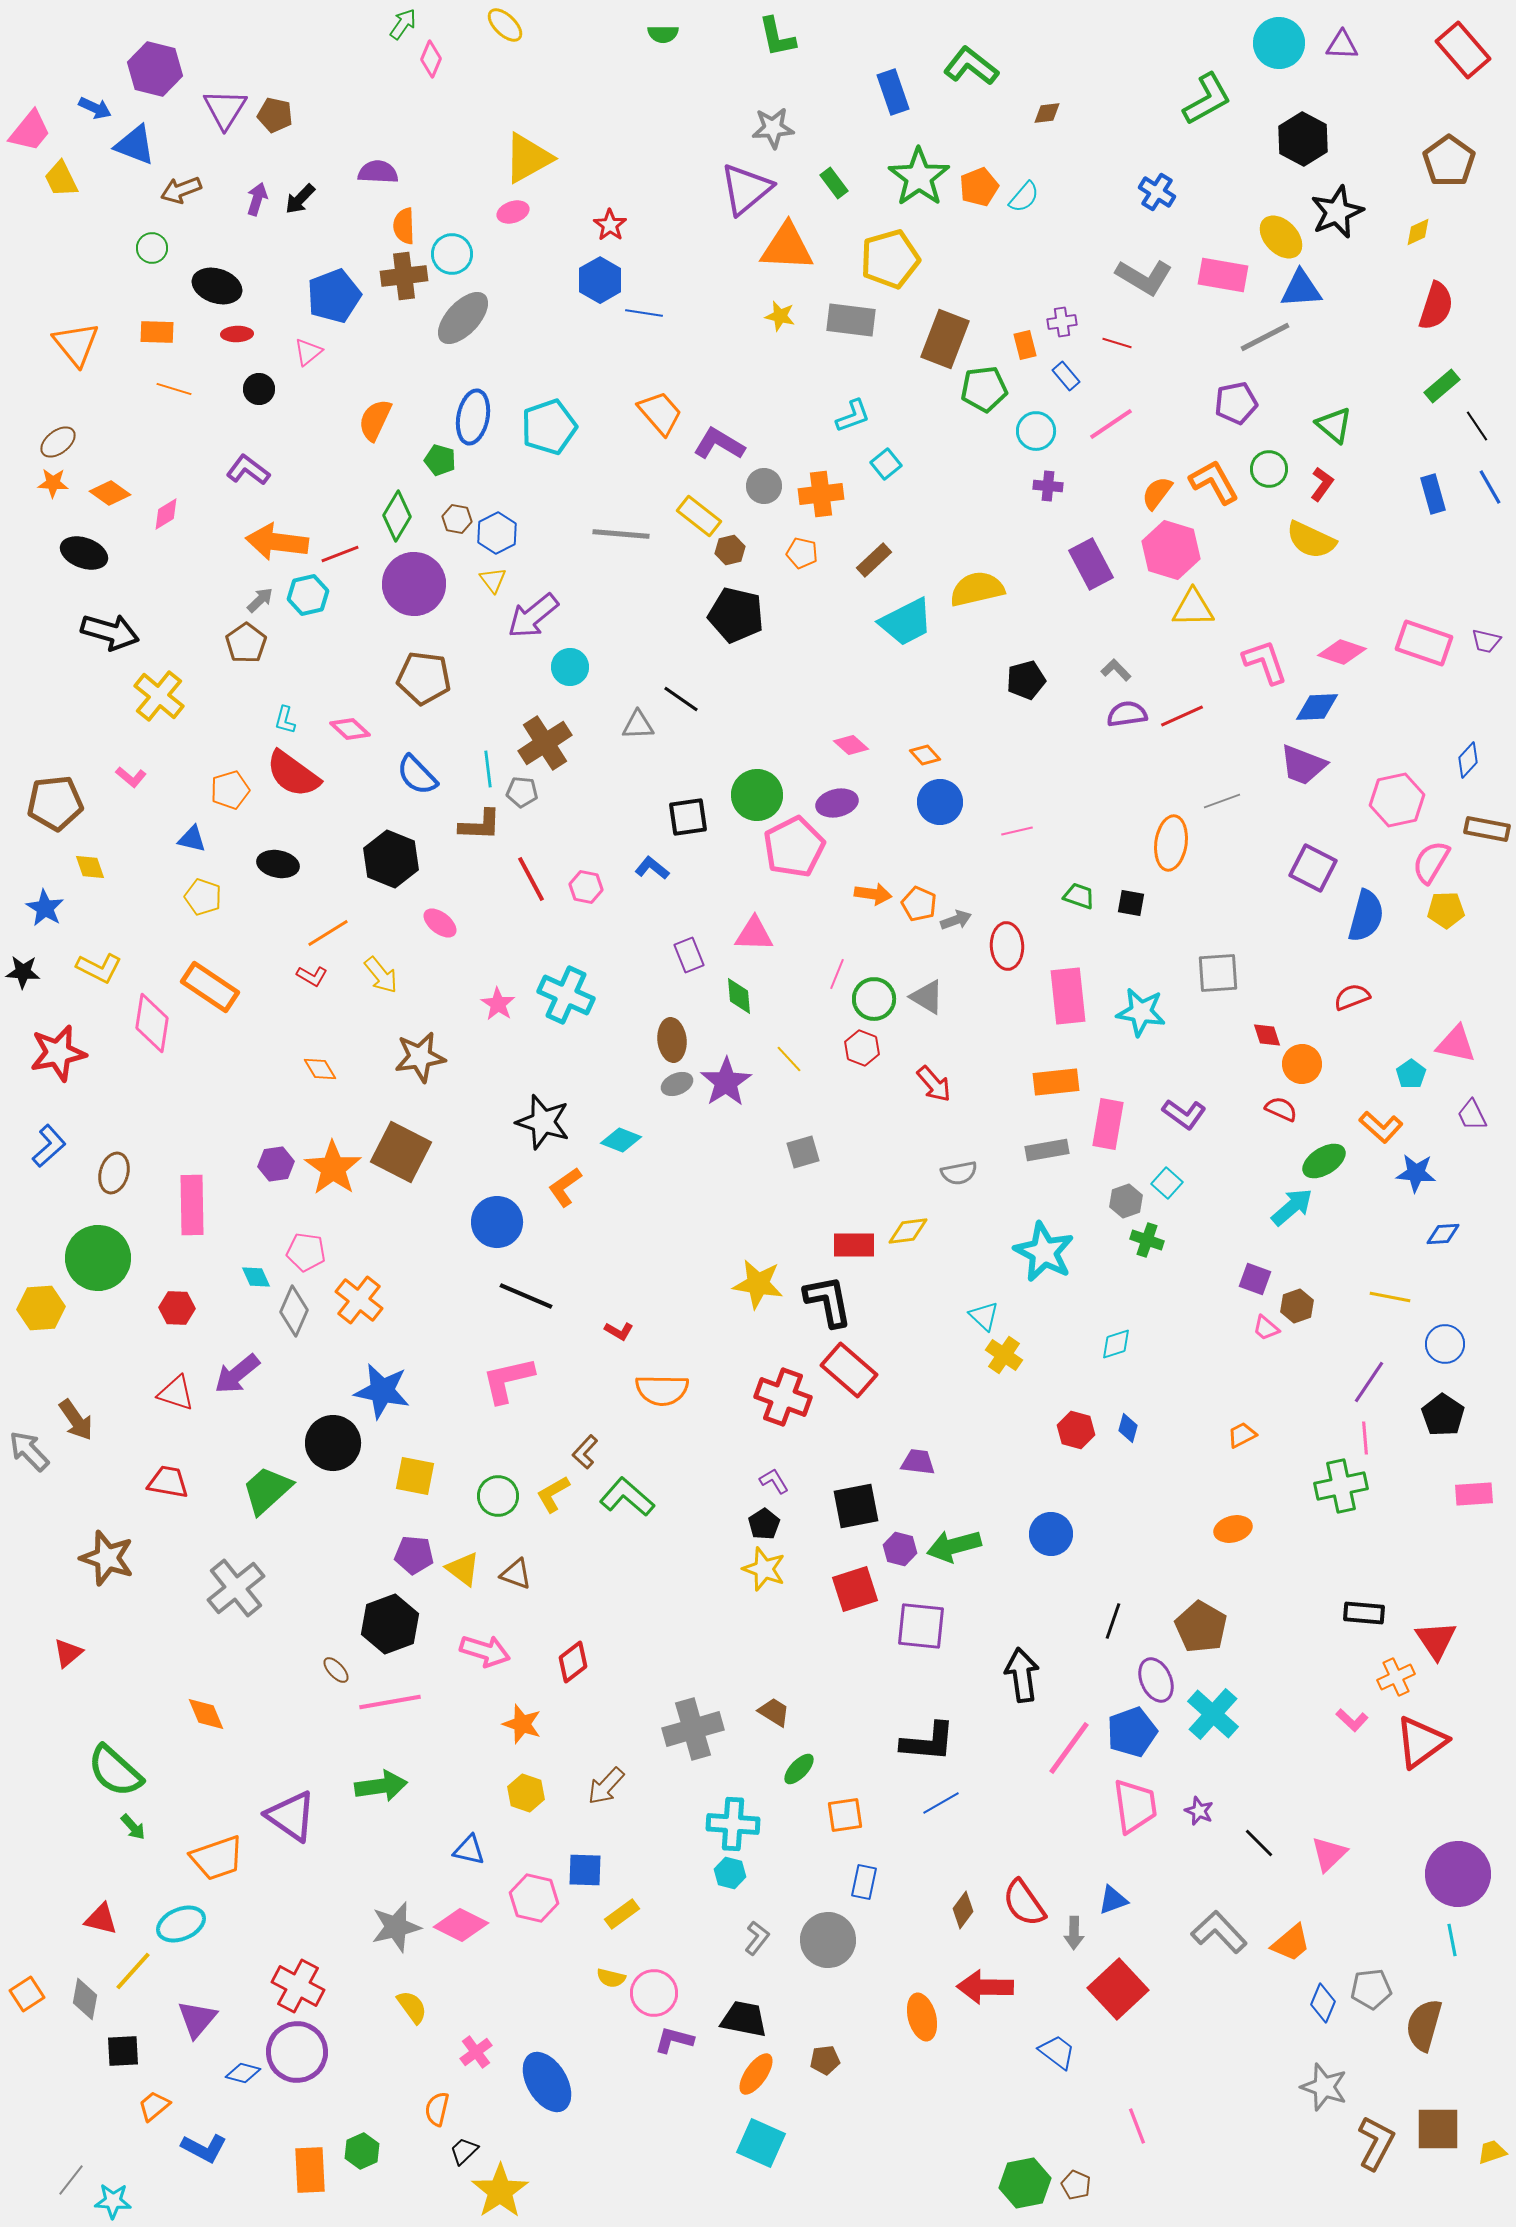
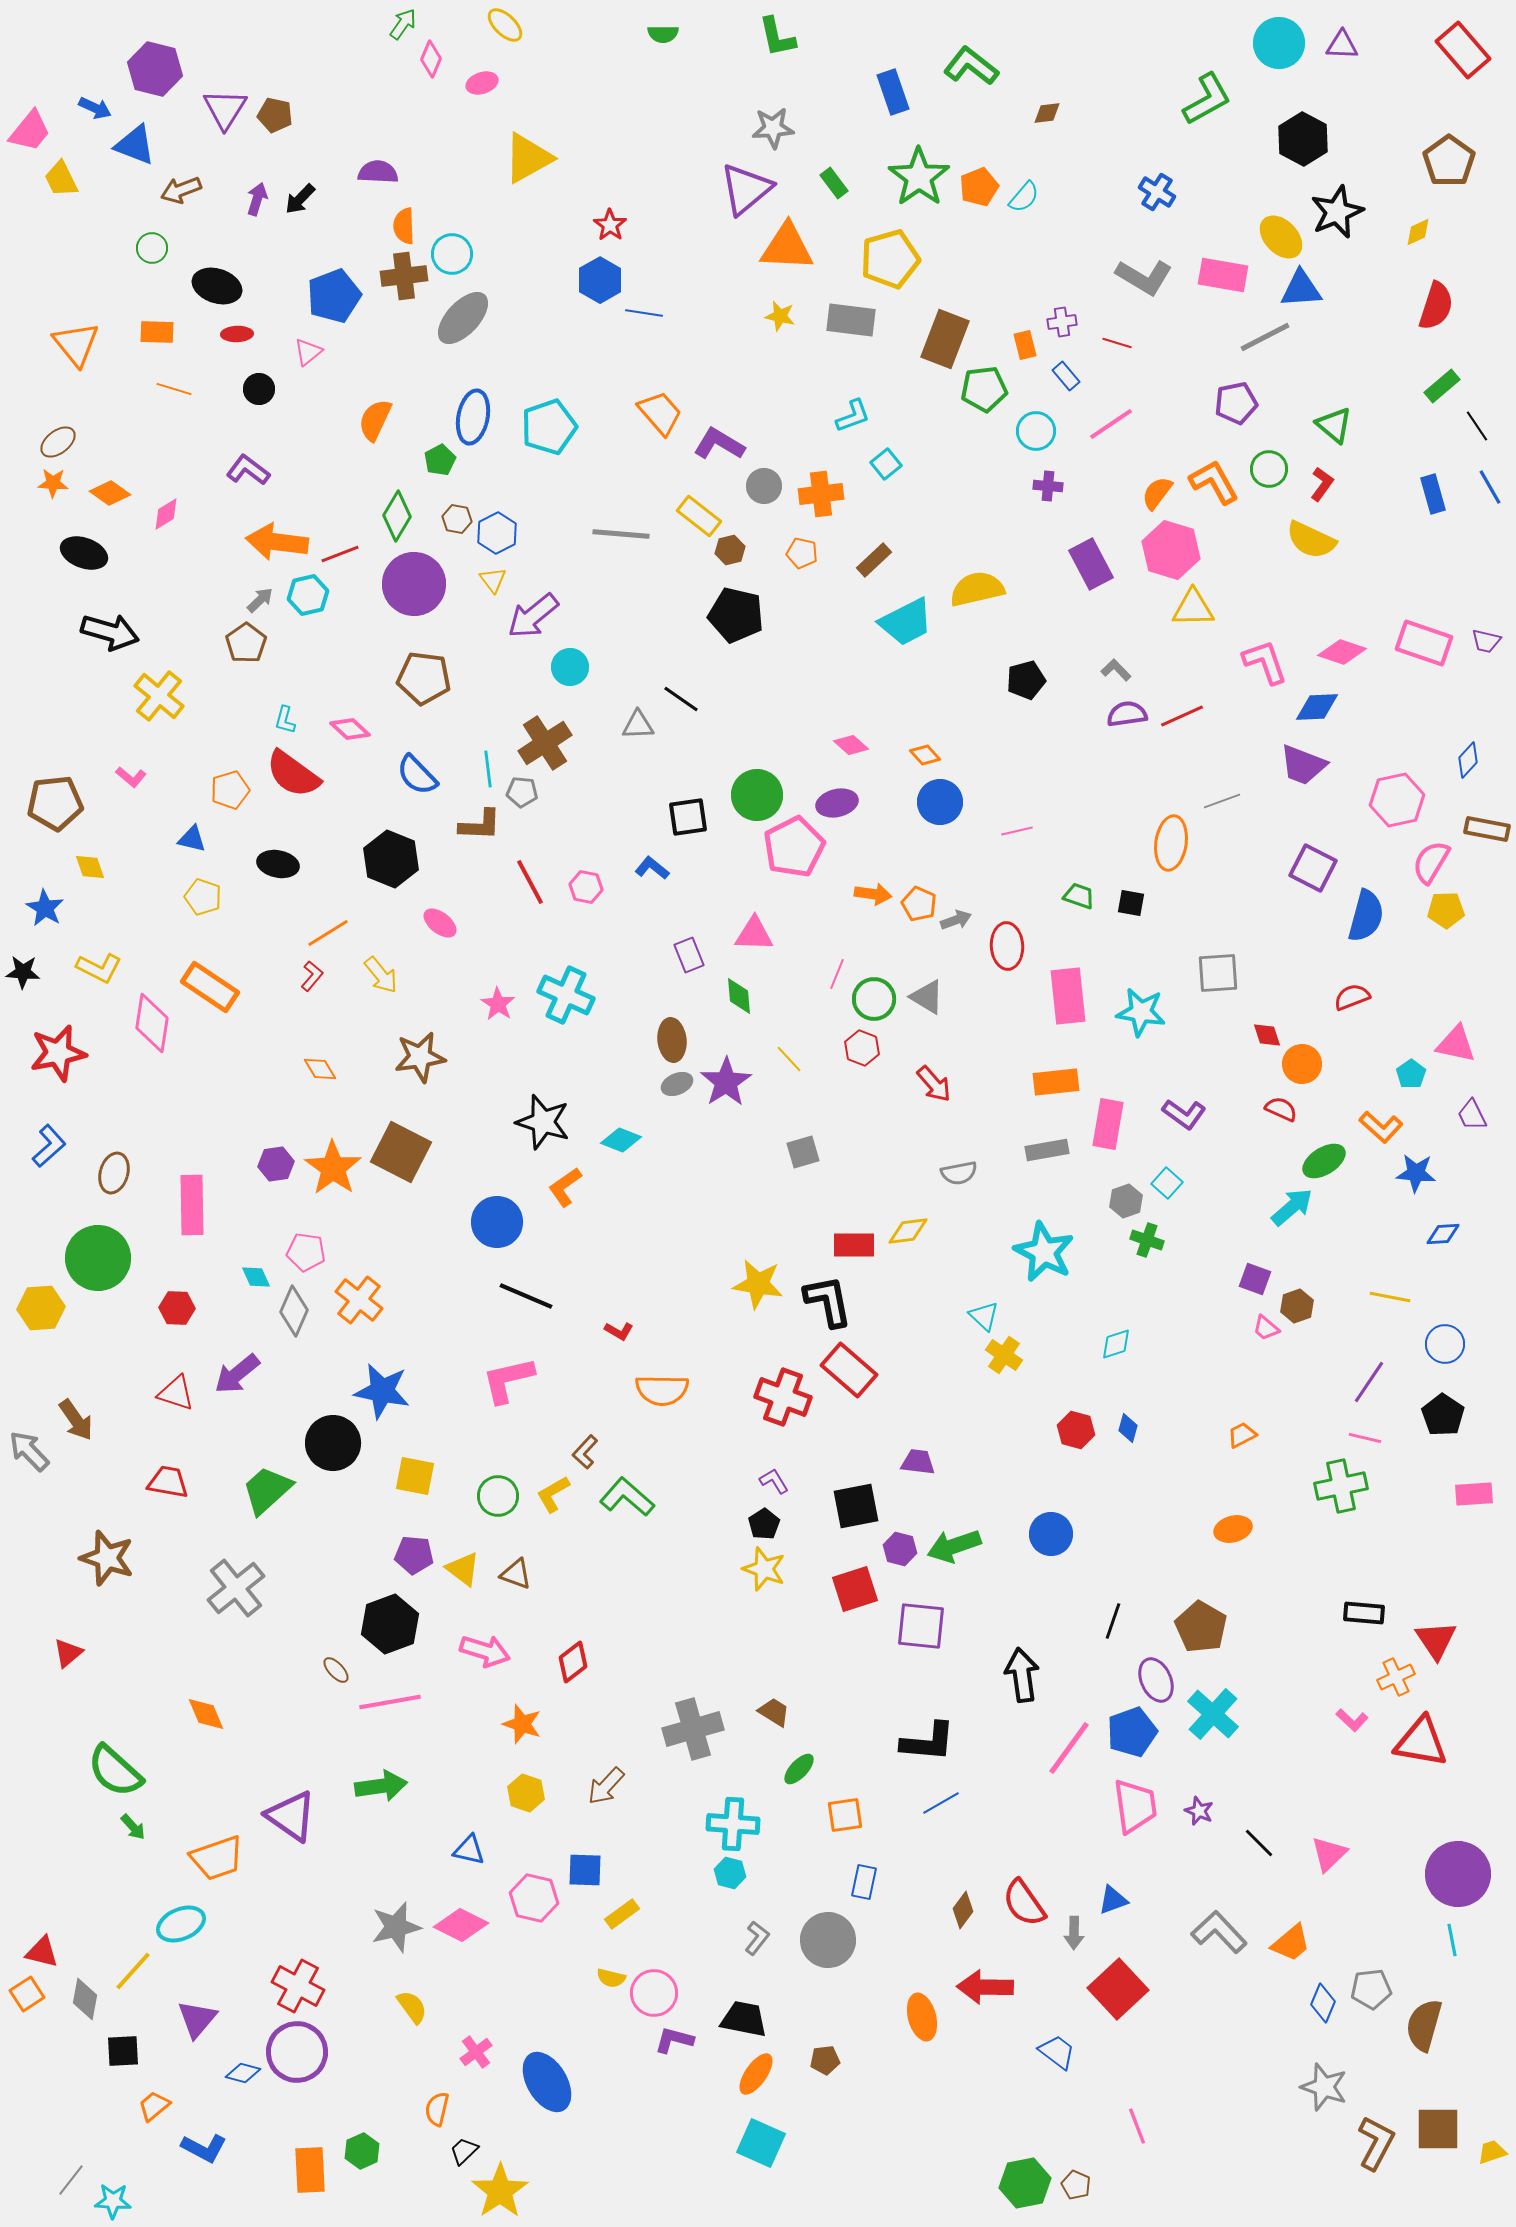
pink ellipse at (513, 212): moved 31 px left, 129 px up
green pentagon at (440, 460): rotated 28 degrees clockwise
red line at (531, 879): moved 1 px left, 3 px down
red L-shape at (312, 976): rotated 80 degrees counterclockwise
pink line at (1365, 1438): rotated 72 degrees counterclockwise
green arrow at (954, 1546): rotated 4 degrees counterclockwise
red triangle at (1421, 1742): rotated 46 degrees clockwise
red triangle at (101, 1919): moved 59 px left, 33 px down
